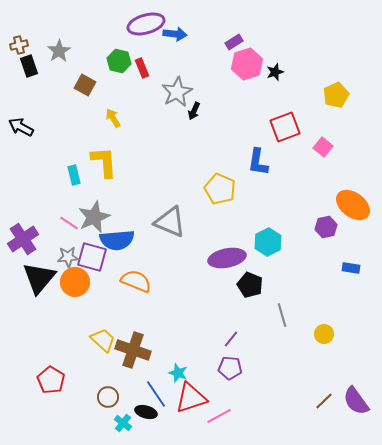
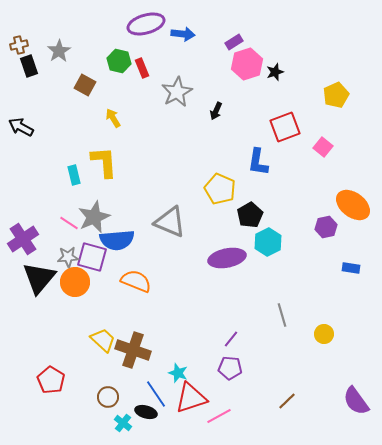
blue arrow at (175, 34): moved 8 px right
black arrow at (194, 111): moved 22 px right
black pentagon at (250, 285): moved 70 px up; rotated 20 degrees clockwise
brown line at (324, 401): moved 37 px left
